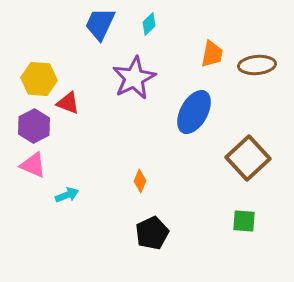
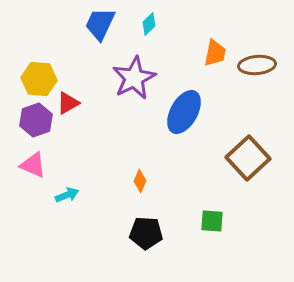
orange trapezoid: moved 3 px right, 1 px up
red triangle: rotated 50 degrees counterclockwise
blue ellipse: moved 10 px left
purple hexagon: moved 2 px right, 6 px up; rotated 8 degrees clockwise
green square: moved 32 px left
black pentagon: moved 6 px left; rotated 28 degrees clockwise
